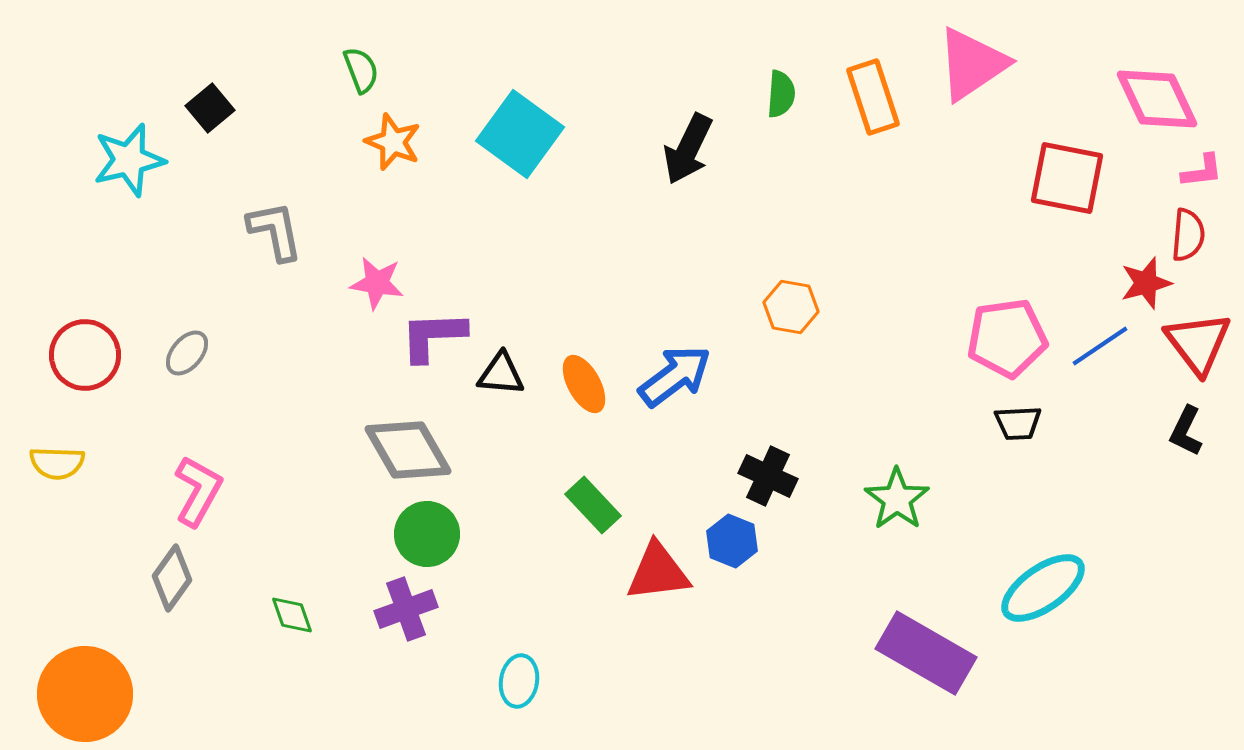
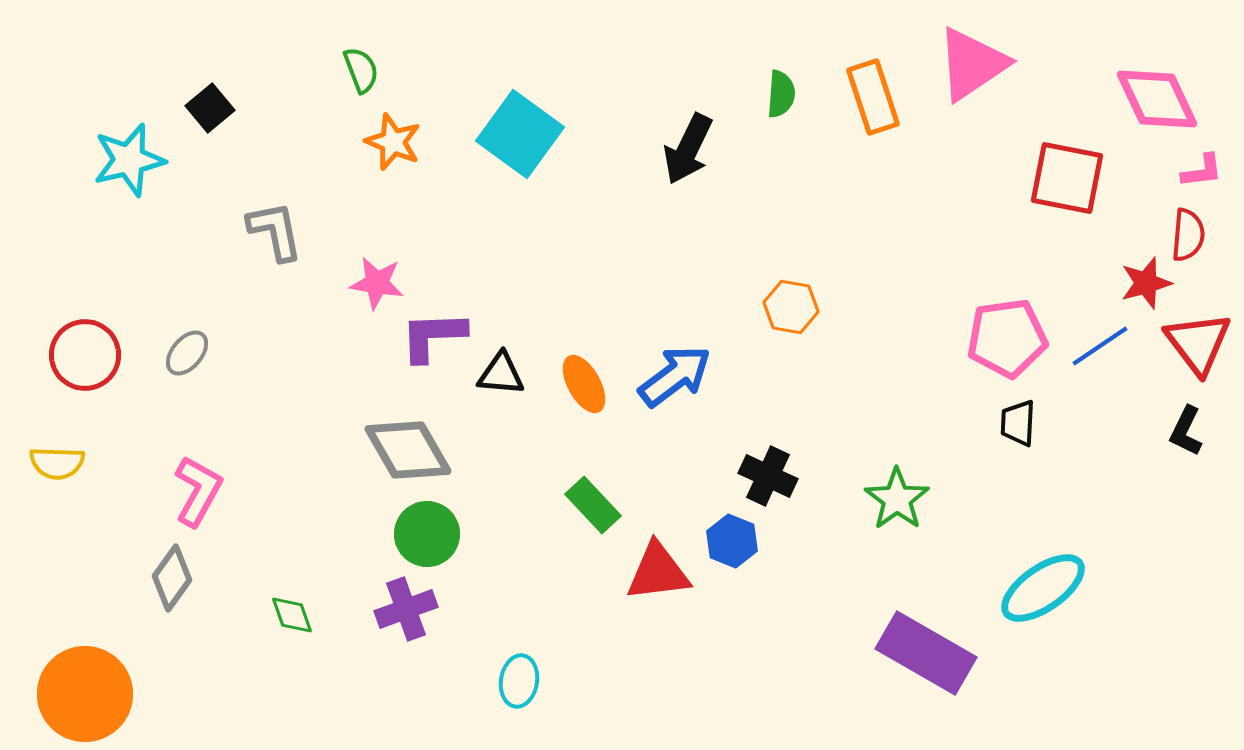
black trapezoid at (1018, 423): rotated 96 degrees clockwise
